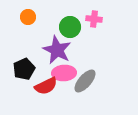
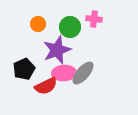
orange circle: moved 10 px right, 7 px down
purple star: rotated 24 degrees clockwise
gray ellipse: moved 2 px left, 8 px up
